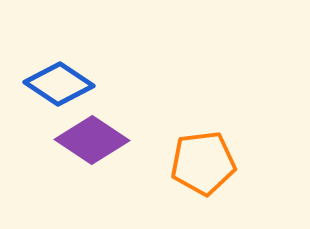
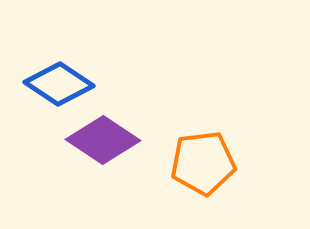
purple diamond: moved 11 px right
